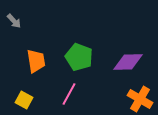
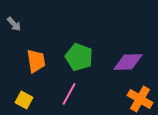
gray arrow: moved 3 px down
